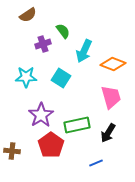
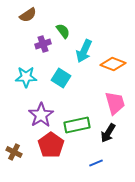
pink trapezoid: moved 4 px right, 6 px down
brown cross: moved 2 px right, 1 px down; rotated 21 degrees clockwise
